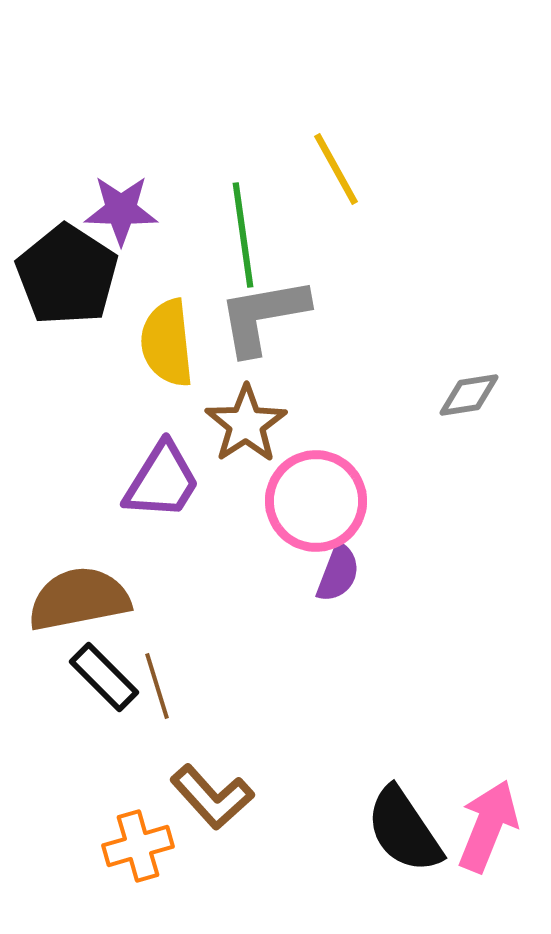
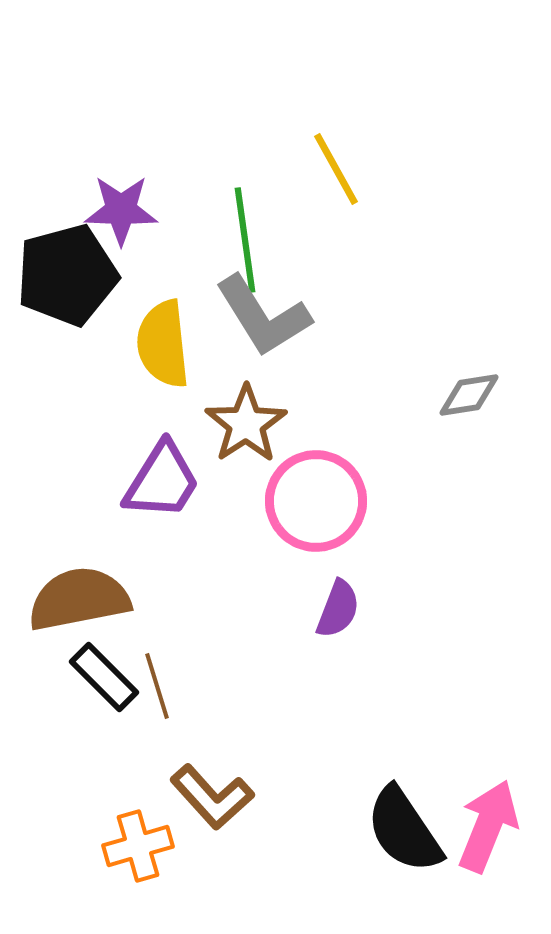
green line: moved 2 px right, 5 px down
black pentagon: rotated 24 degrees clockwise
gray L-shape: rotated 112 degrees counterclockwise
yellow semicircle: moved 4 px left, 1 px down
purple semicircle: moved 36 px down
